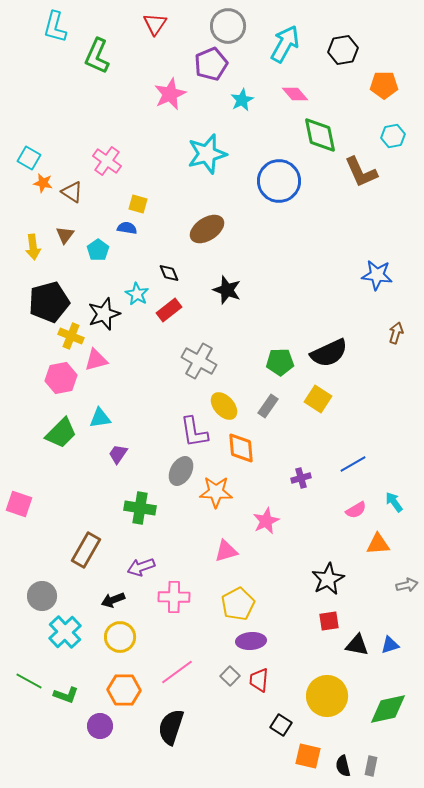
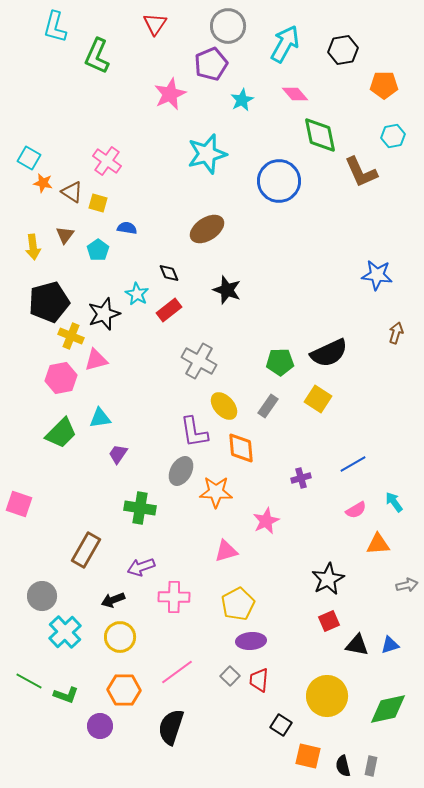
yellow square at (138, 204): moved 40 px left, 1 px up
red square at (329, 621): rotated 15 degrees counterclockwise
